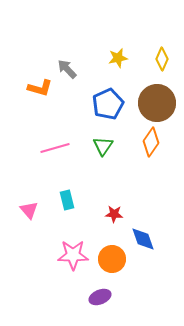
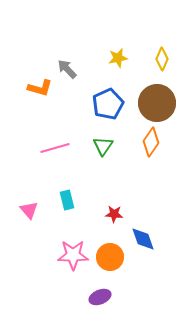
orange circle: moved 2 px left, 2 px up
